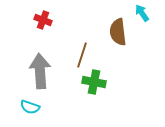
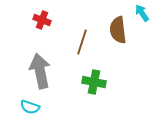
red cross: moved 1 px left
brown semicircle: moved 2 px up
brown line: moved 13 px up
gray arrow: rotated 8 degrees counterclockwise
